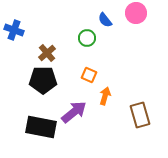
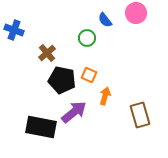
black pentagon: moved 19 px right; rotated 12 degrees clockwise
